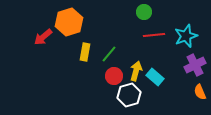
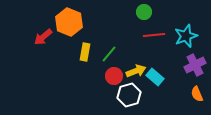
orange hexagon: rotated 20 degrees counterclockwise
yellow arrow: rotated 54 degrees clockwise
orange semicircle: moved 3 px left, 2 px down
